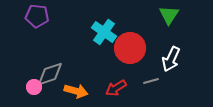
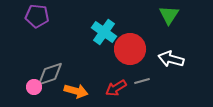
red circle: moved 1 px down
white arrow: rotated 80 degrees clockwise
gray line: moved 9 px left
